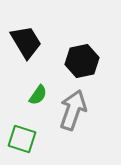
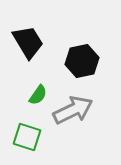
black trapezoid: moved 2 px right
gray arrow: rotated 45 degrees clockwise
green square: moved 5 px right, 2 px up
